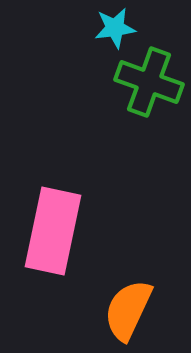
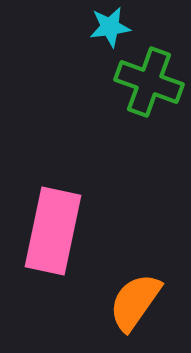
cyan star: moved 5 px left, 1 px up
orange semicircle: moved 7 px right, 8 px up; rotated 10 degrees clockwise
